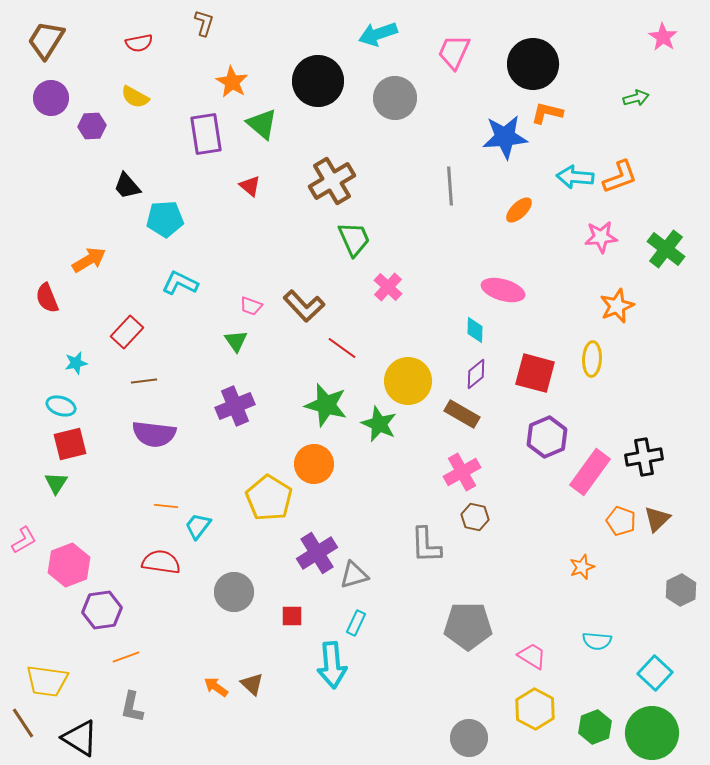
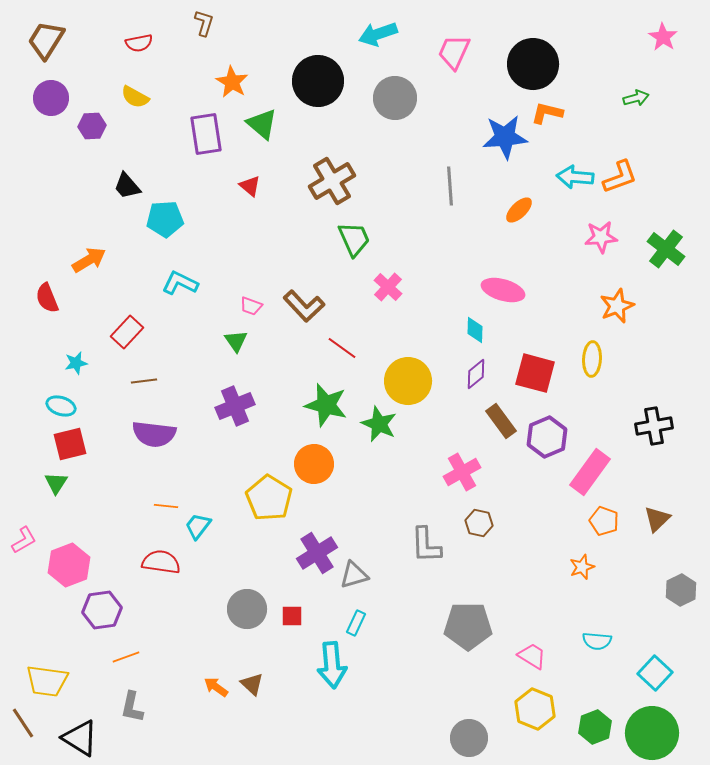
brown rectangle at (462, 414): moved 39 px right, 7 px down; rotated 24 degrees clockwise
black cross at (644, 457): moved 10 px right, 31 px up
brown hexagon at (475, 517): moved 4 px right, 6 px down
orange pentagon at (621, 521): moved 17 px left
gray circle at (234, 592): moved 13 px right, 17 px down
yellow hexagon at (535, 709): rotated 6 degrees counterclockwise
